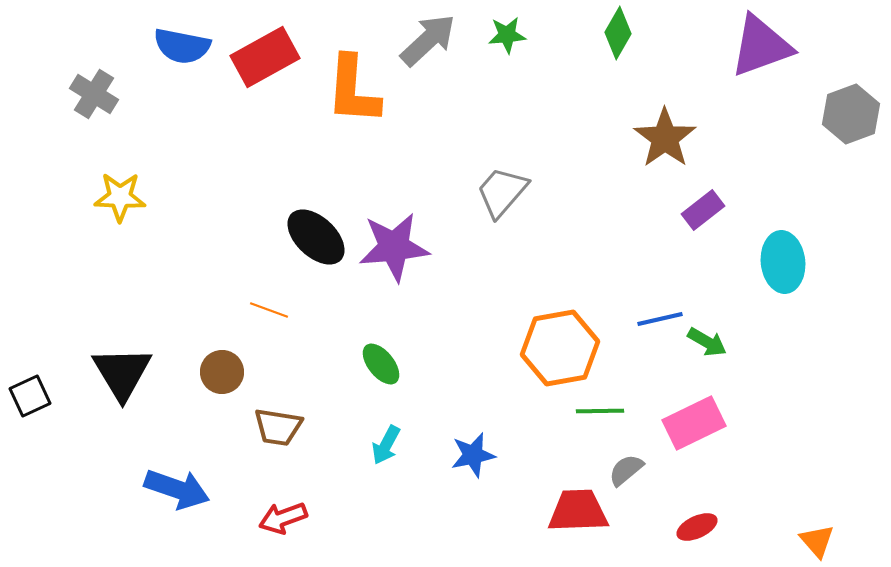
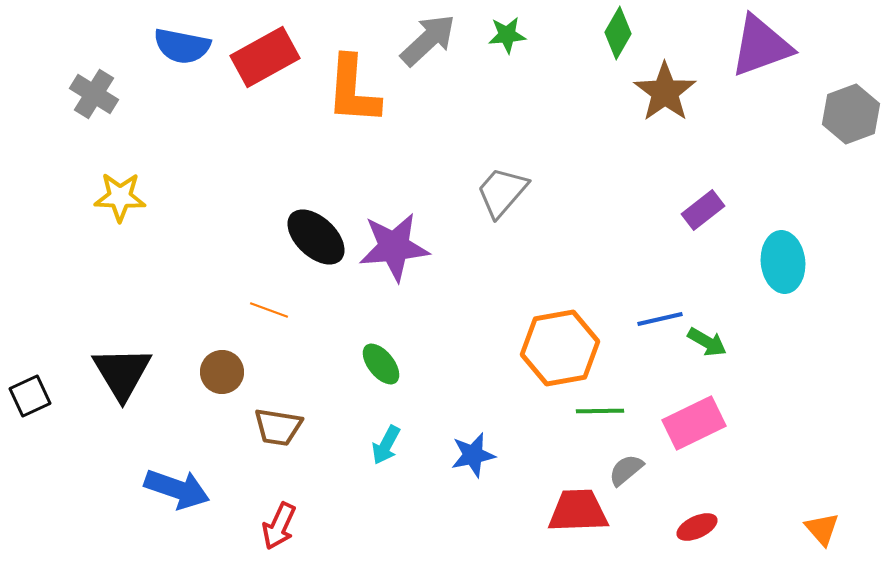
brown star: moved 46 px up
red arrow: moved 4 px left, 8 px down; rotated 45 degrees counterclockwise
orange triangle: moved 5 px right, 12 px up
